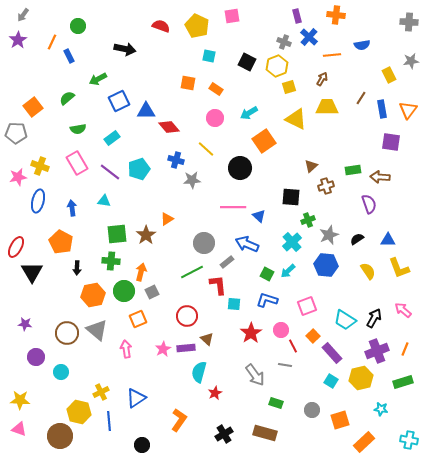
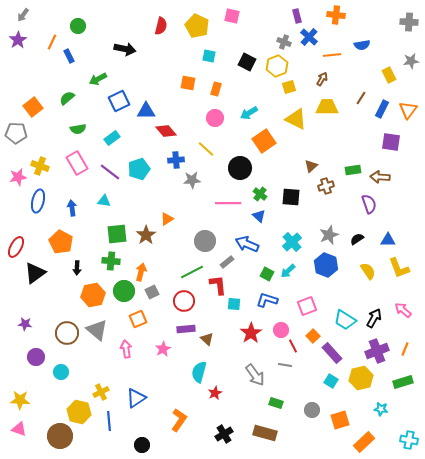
pink square at (232, 16): rotated 21 degrees clockwise
red semicircle at (161, 26): rotated 84 degrees clockwise
orange rectangle at (216, 89): rotated 72 degrees clockwise
blue rectangle at (382, 109): rotated 36 degrees clockwise
red diamond at (169, 127): moved 3 px left, 4 px down
blue cross at (176, 160): rotated 21 degrees counterclockwise
pink line at (233, 207): moved 5 px left, 4 px up
green cross at (308, 220): moved 48 px left, 26 px up; rotated 32 degrees counterclockwise
gray circle at (204, 243): moved 1 px right, 2 px up
blue hexagon at (326, 265): rotated 15 degrees clockwise
black triangle at (32, 272): moved 3 px right, 1 px down; rotated 25 degrees clockwise
red circle at (187, 316): moved 3 px left, 15 px up
purple rectangle at (186, 348): moved 19 px up
